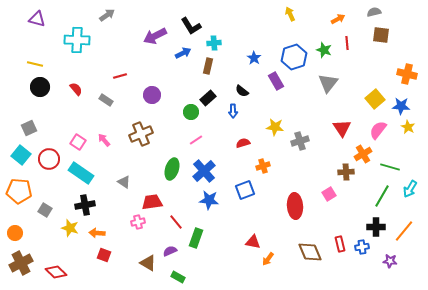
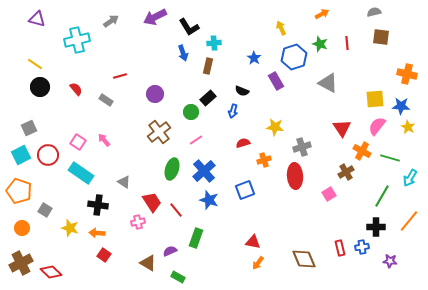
yellow arrow at (290, 14): moved 9 px left, 14 px down
gray arrow at (107, 15): moved 4 px right, 6 px down
orange arrow at (338, 19): moved 16 px left, 5 px up
black L-shape at (191, 26): moved 2 px left, 1 px down
brown square at (381, 35): moved 2 px down
purple arrow at (155, 36): moved 19 px up
cyan cross at (77, 40): rotated 15 degrees counterclockwise
green star at (324, 50): moved 4 px left, 6 px up
blue arrow at (183, 53): rotated 98 degrees clockwise
yellow line at (35, 64): rotated 21 degrees clockwise
gray triangle at (328, 83): rotated 40 degrees counterclockwise
black semicircle at (242, 91): rotated 16 degrees counterclockwise
purple circle at (152, 95): moved 3 px right, 1 px up
yellow square at (375, 99): rotated 36 degrees clockwise
blue arrow at (233, 111): rotated 16 degrees clockwise
pink semicircle at (378, 130): moved 1 px left, 4 px up
brown cross at (141, 134): moved 18 px right, 2 px up; rotated 15 degrees counterclockwise
gray cross at (300, 141): moved 2 px right, 6 px down
orange cross at (363, 154): moved 1 px left, 3 px up; rotated 30 degrees counterclockwise
cyan square at (21, 155): rotated 24 degrees clockwise
red circle at (49, 159): moved 1 px left, 4 px up
orange cross at (263, 166): moved 1 px right, 6 px up
green line at (390, 167): moved 9 px up
brown cross at (346, 172): rotated 28 degrees counterclockwise
cyan arrow at (410, 189): moved 11 px up
orange pentagon at (19, 191): rotated 15 degrees clockwise
blue star at (209, 200): rotated 12 degrees clockwise
red trapezoid at (152, 202): rotated 65 degrees clockwise
black cross at (85, 205): moved 13 px right; rotated 18 degrees clockwise
red ellipse at (295, 206): moved 30 px up
red line at (176, 222): moved 12 px up
orange line at (404, 231): moved 5 px right, 10 px up
orange circle at (15, 233): moved 7 px right, 5 px up
red rectangle at (340, 244): moved 4 px down
brown diamond at (310, 252): moved 6 px left, 7 px down
red square at (104, 255): rotated 16 degrees clockwise
orange arrow at (268, 259): moved 10 px left, 4 px down
red diamond at (56, 272): moved 5 px left
